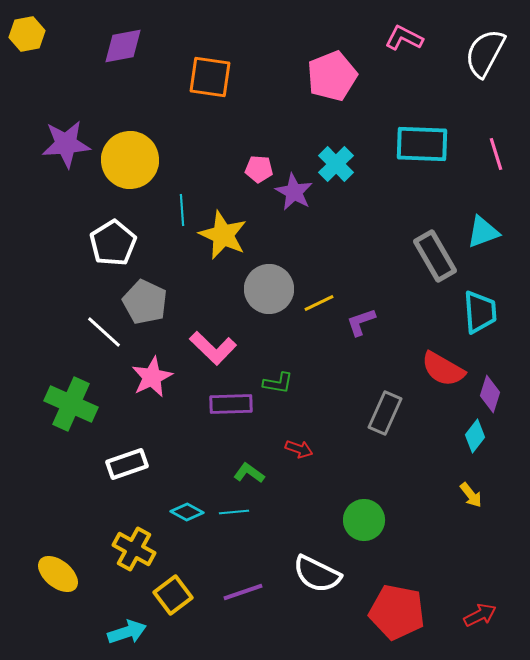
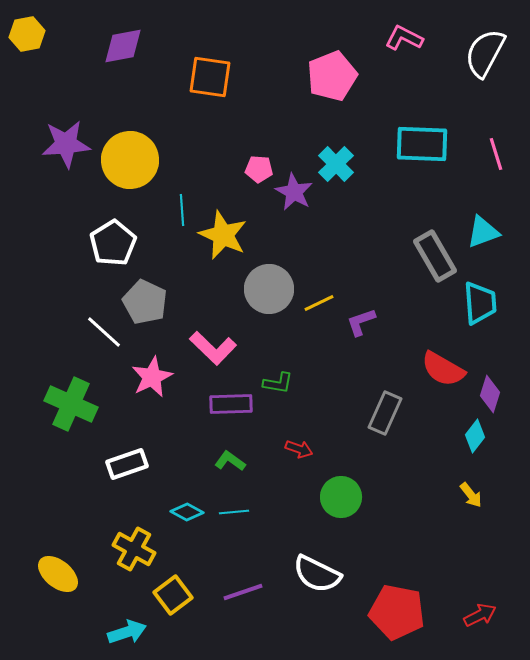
cyan trapezoid at (480, 312): moved 9 px up
green L-shape at (249, 473): moved 19 px left, 12 px up
green circle at (364, 520): moved 23 px left, 23 px up
